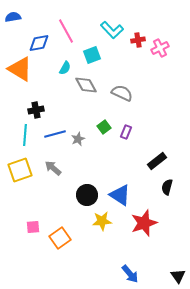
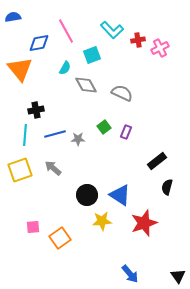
orange triangle: rotated 20 degrees clockwise
gray star: rotated 24 degrees clockwise
